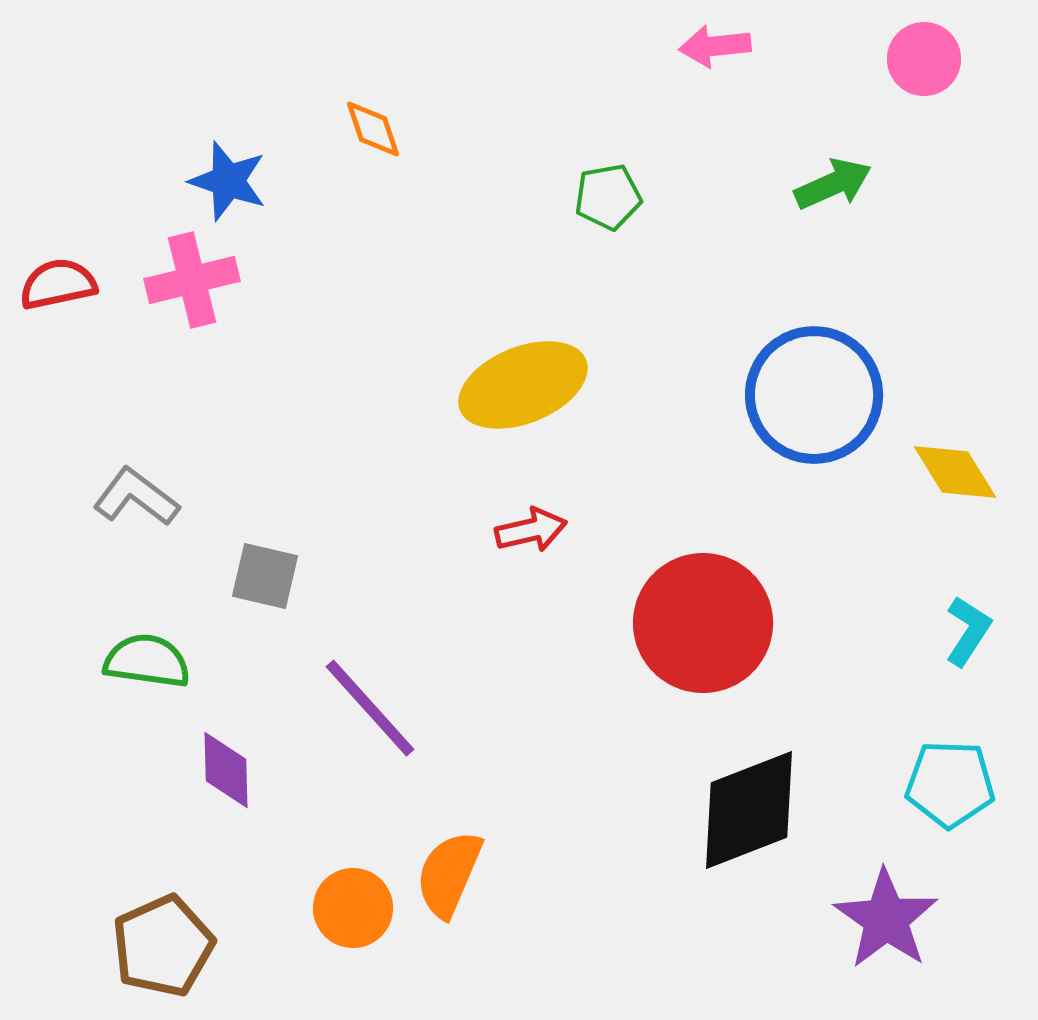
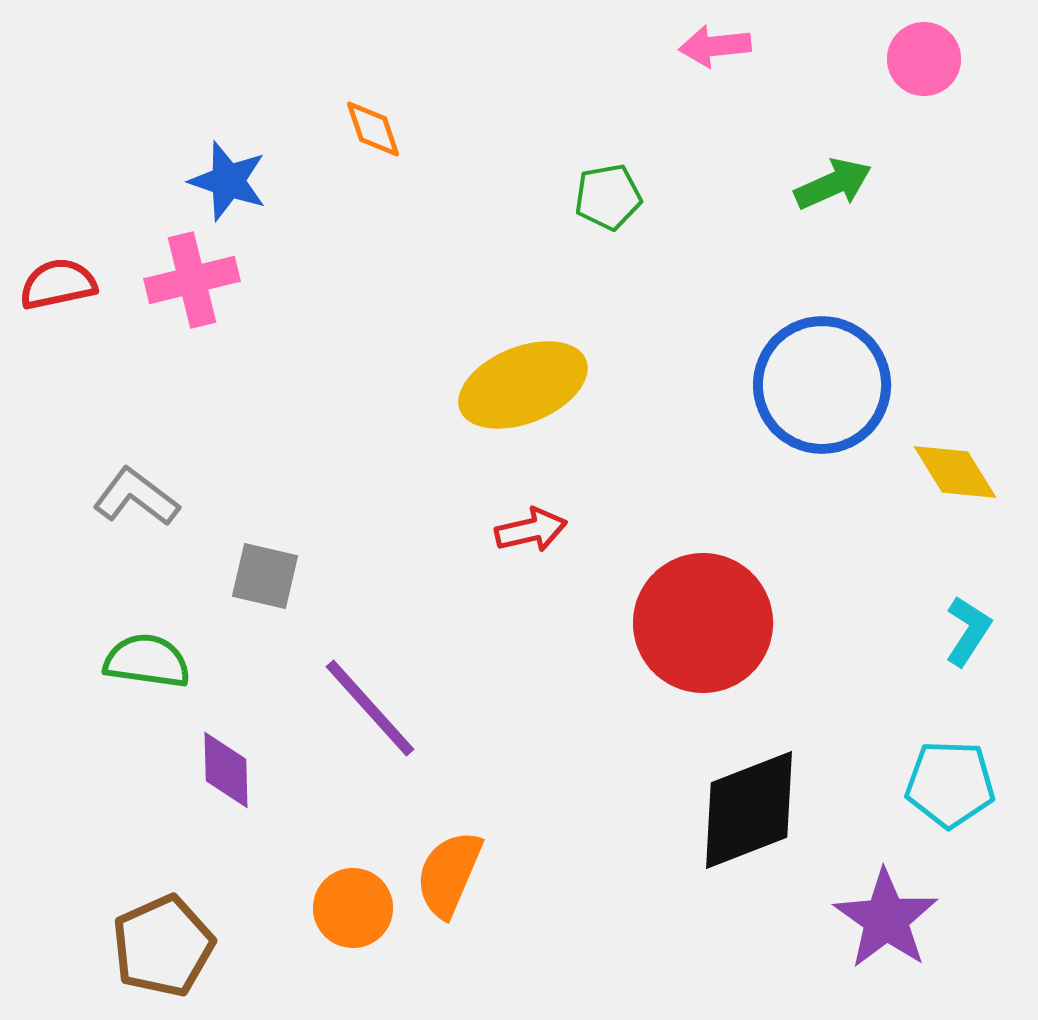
blue circle: moved 8 px right, 10 px up
